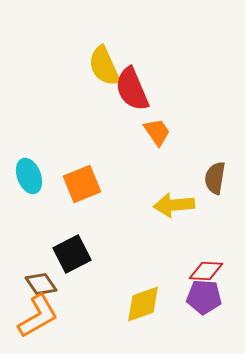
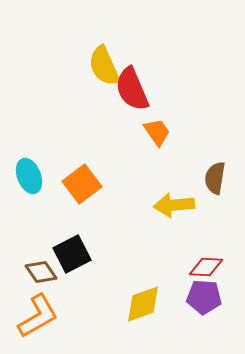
orange square: rotated 15 degrees counterclockwise
red diamond: moved 4 px up
brown diamond: moved 12 px up
